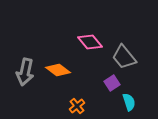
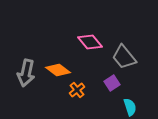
gray arrow: moved 1 px right, 1 px down
cyan semicircle: moved 1 px right, 5 px down
orange cross: moved 16 px up
